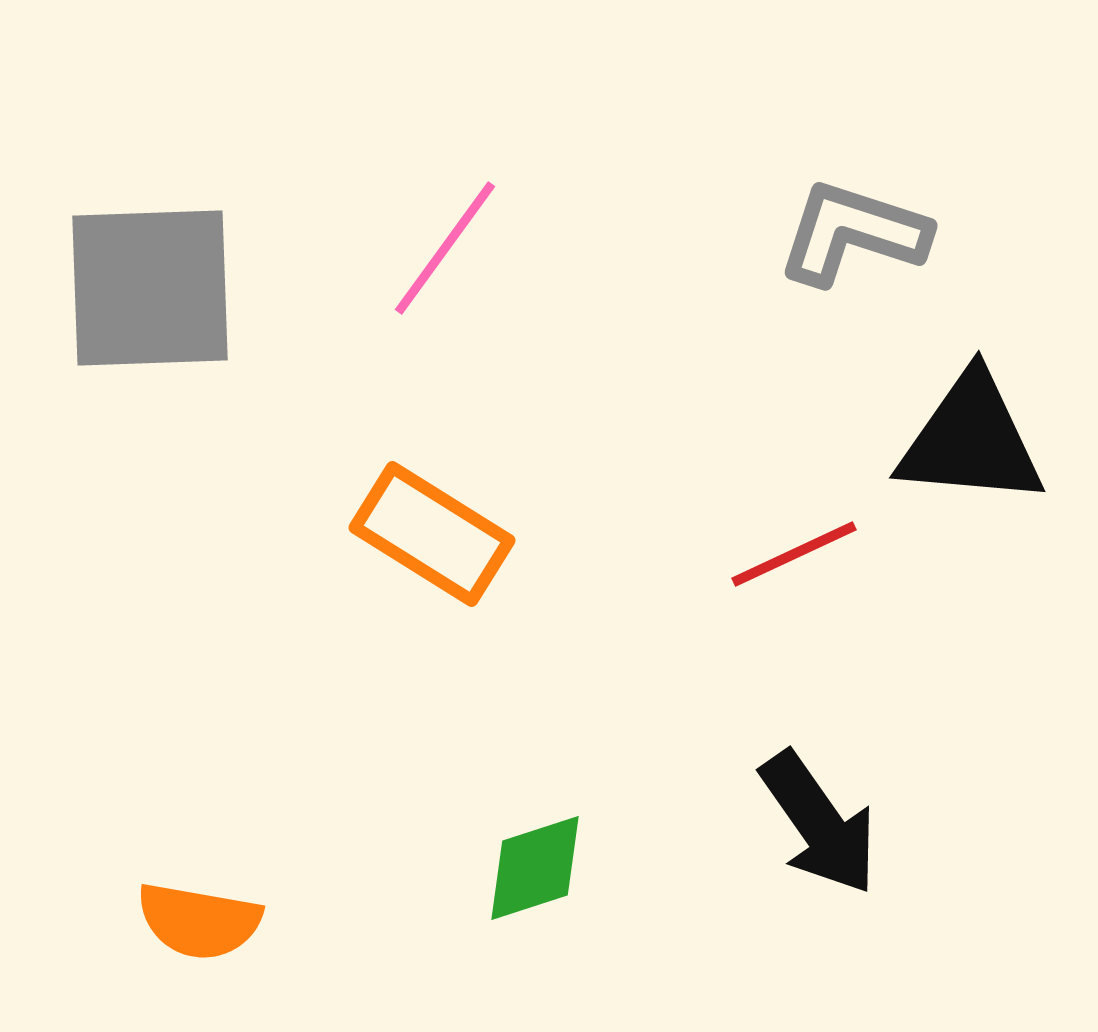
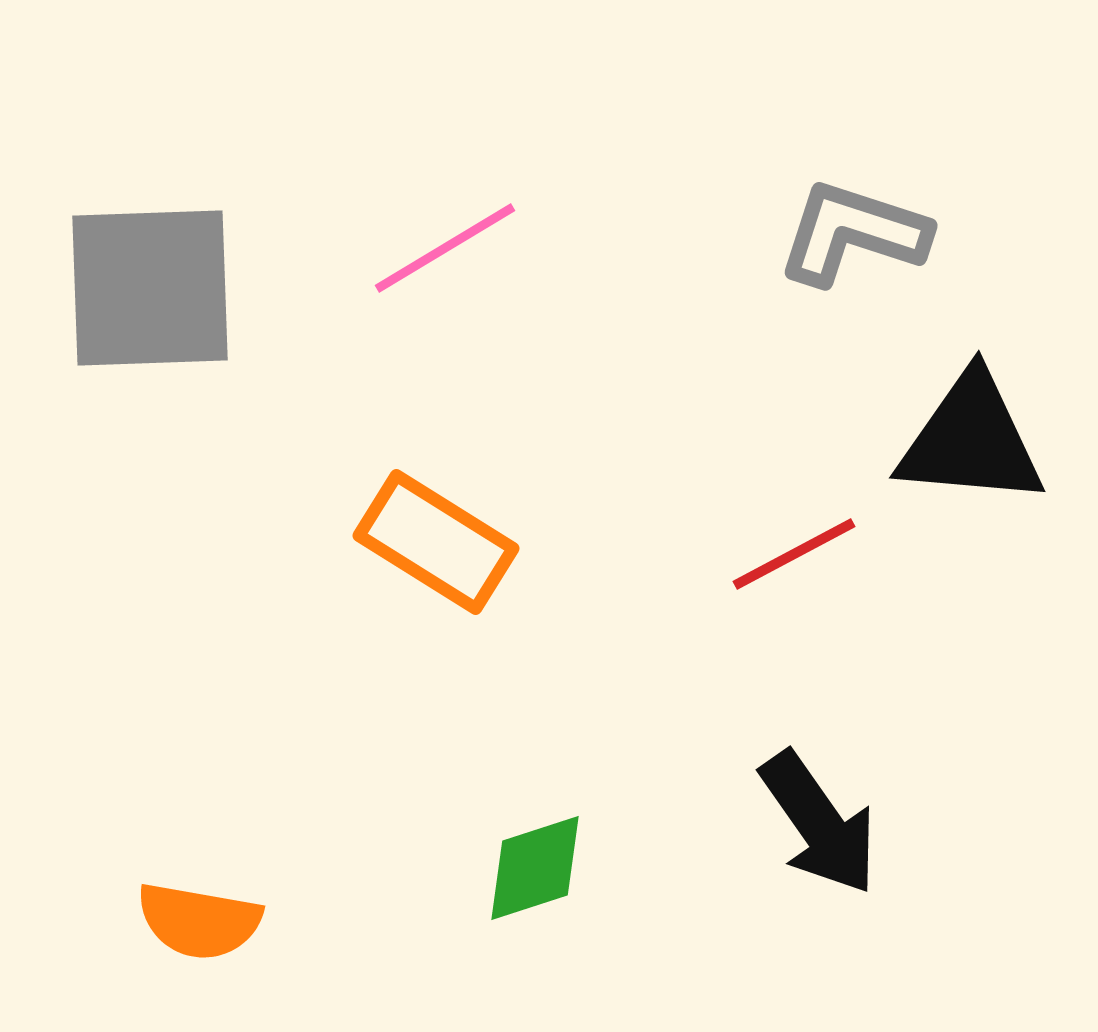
pink line: rotated 23 degrees clockwise
orange rectangle: moved 4 px right, 8 px down
red line: rotated 3 degrees counterclockwise
